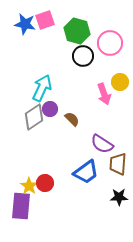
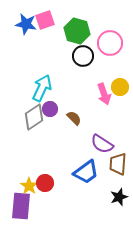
blue star: moved 1 px right
yellow circle: moved 5 px down
brown semicircle: moved 2 px right, 1 px up
black star: rotated 18 degrees counterclockwise
